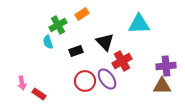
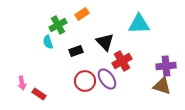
brown triangle: rotated 18 degrees clockwise
